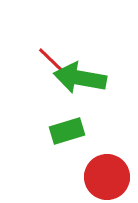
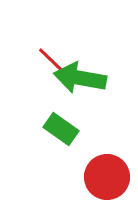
green rectangle: moved 6 px left, 2 px up; rotated 52 degrees clockwise
